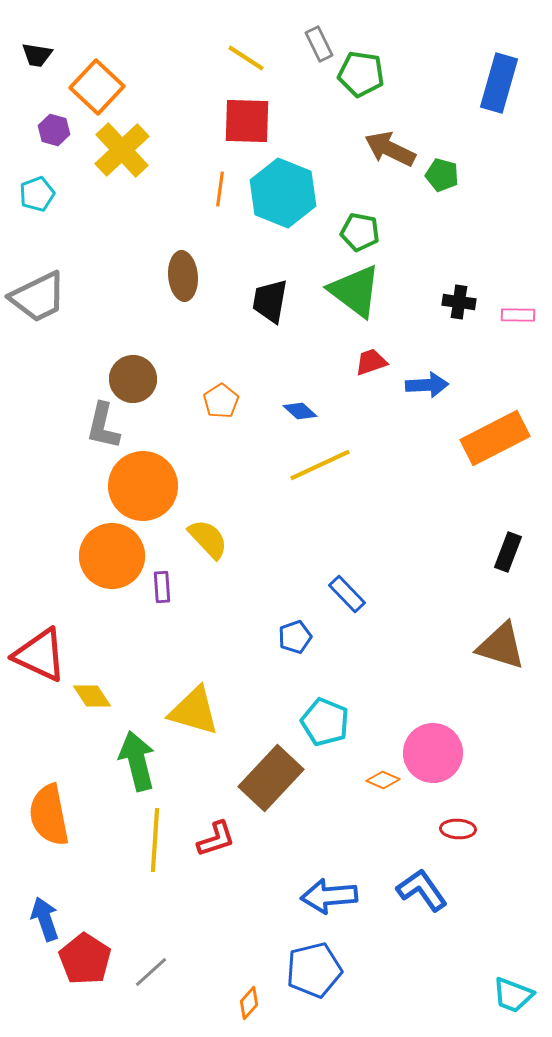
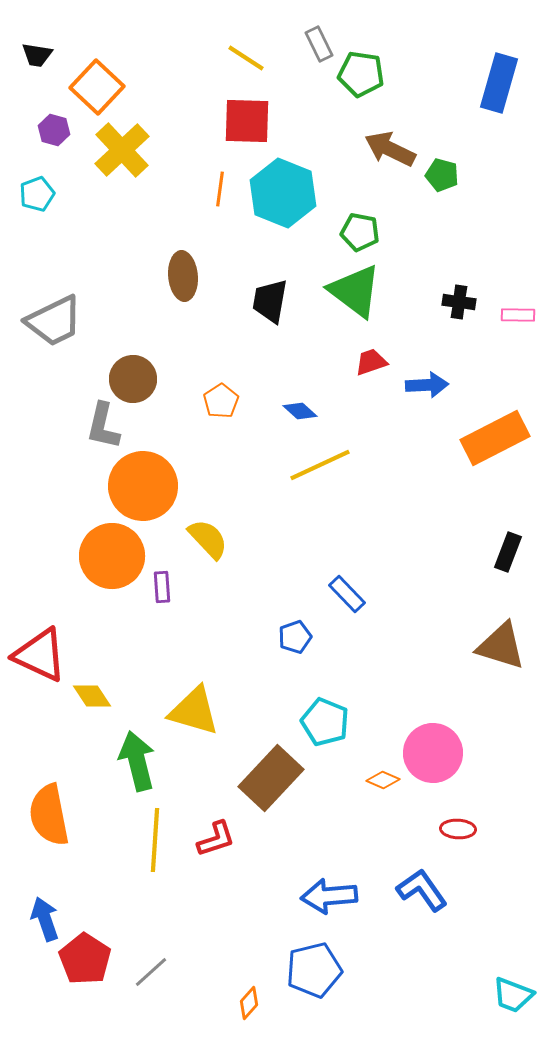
gray trapezoid at (38, 297): moved 16 px right, 24 px down
